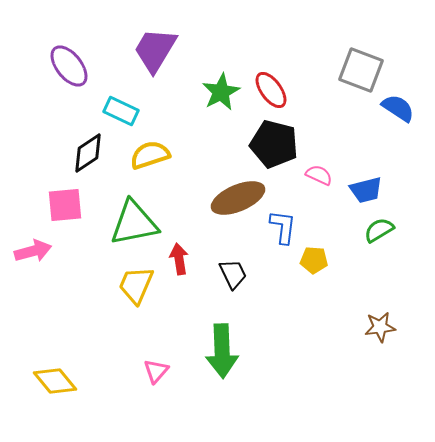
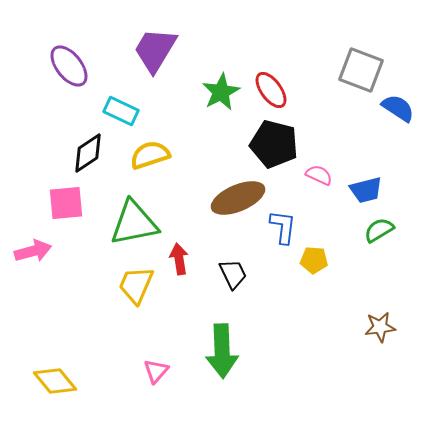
pink square: moved 1 px right, 2 px up
